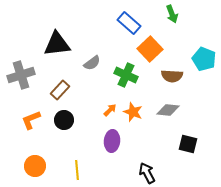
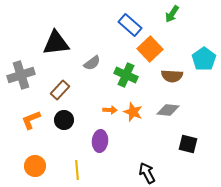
green arrow: rotated 54 degrees clockwise
blue rectangle: moved 1 px right, 2 px down
black triangle: moved 1 px left, 1 px up
cyan pentagon: rotated 15 degrees clockwise
orange arrow: rotated 48 degrees clockwise
purple ellipse: moved 12 px left
